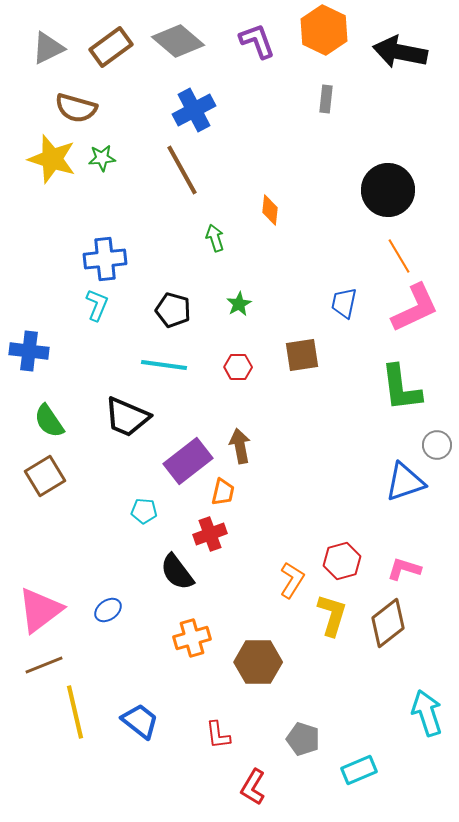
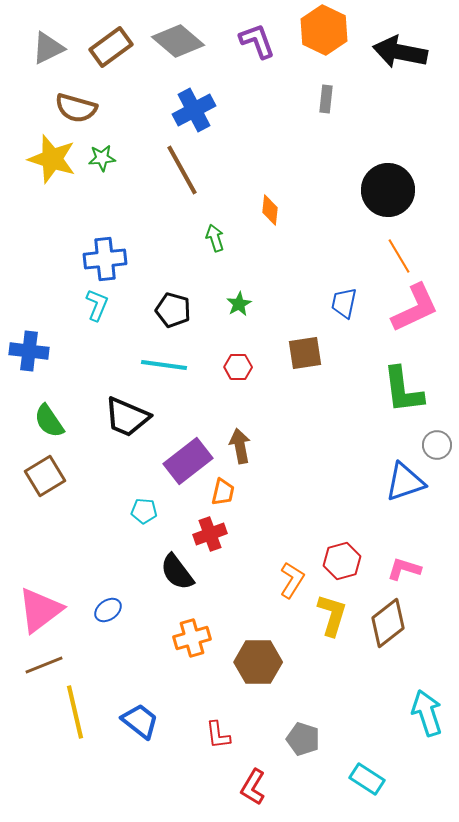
brown square at (302, 355): moved 3 px right, 2 px up
green L-shape at (401, 388): moved 2 px right, 2 px down
cyan rectangle at (359, 770): moved 8 px right, 9 px down; rotated 56 degrees clockwise
